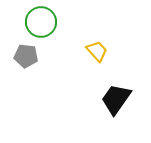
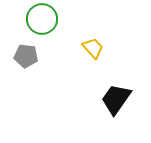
green circle: moved 1 px right, 3 px up
yellow trapezoid: moved 4 px left, 3 px up
